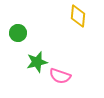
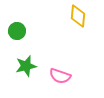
green circle: moved 1 px left, 2 px up
green star: moved 11 px left, 4 px down
